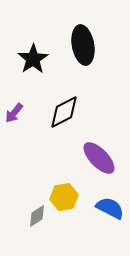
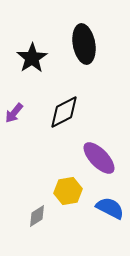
black ellipse: moved 1 px right, 1 px up
black star: moved 1 px left, 1 px up
yellow hexagon: moved 4 px right, 6 px up
